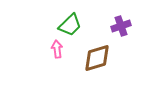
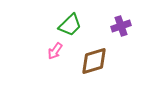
pink arrow: moved 2 px left, 2 px down; rotated 138 degrees counterclockwise
brown diamond: moved 3 px left, 3 px down
